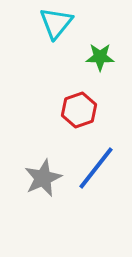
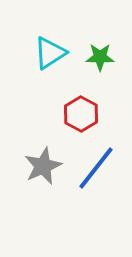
cyan triangle: moved 6 px left, 30 px down; rotated 18 degrees clockwise
red hexagon: moved 2 px right, 4 px down; rotated 12 degrees counterclockwise
gray star: moved 12 px up
